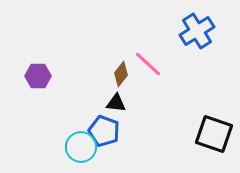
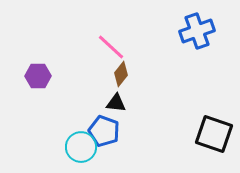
blue cross: rotated 12 degrees clockwise
pink line: moved 37 px left, 17 px up
